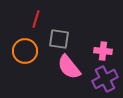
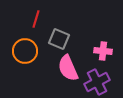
gray square: rotated 15 degrees clockwise
pink semicircle: moved 1 px left, 1 px down; rotated 16 degrees clockwise
purple cross: moved 8 px left, 3 px down
